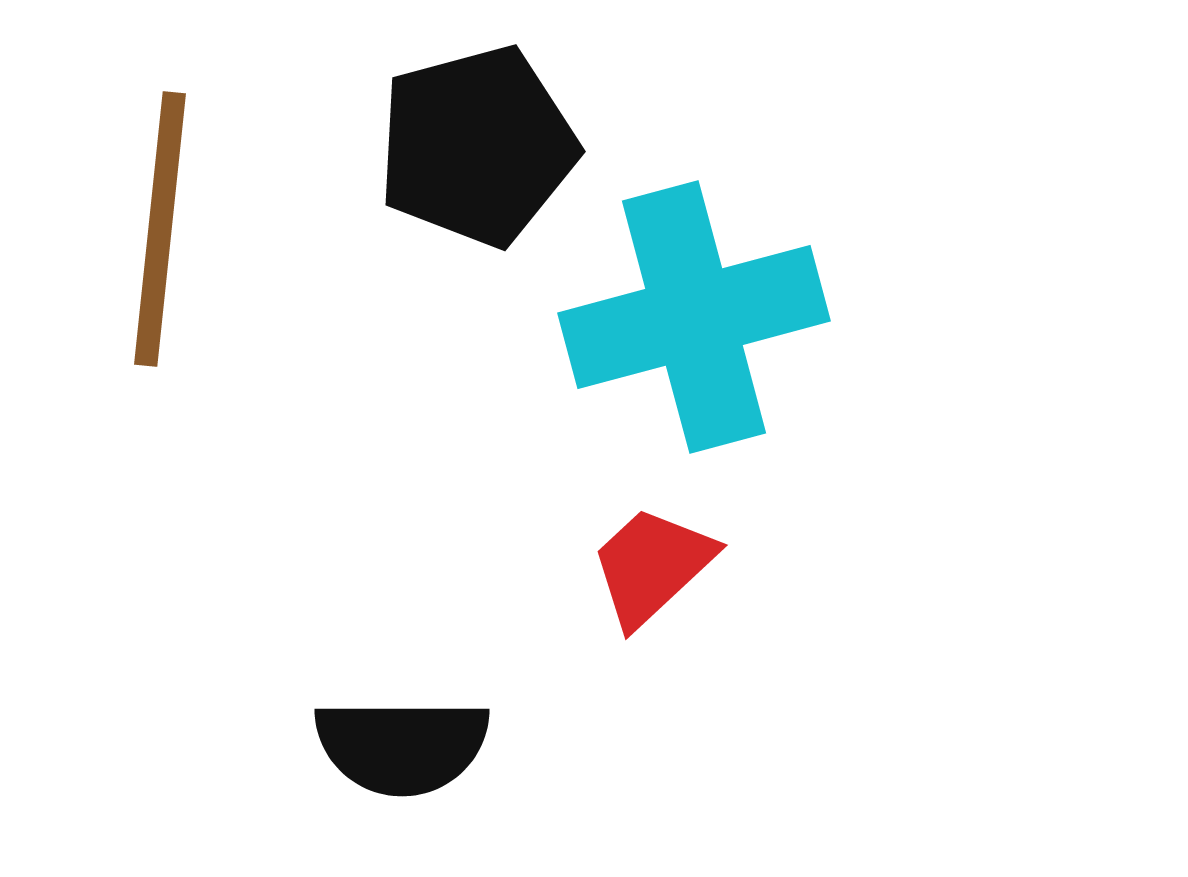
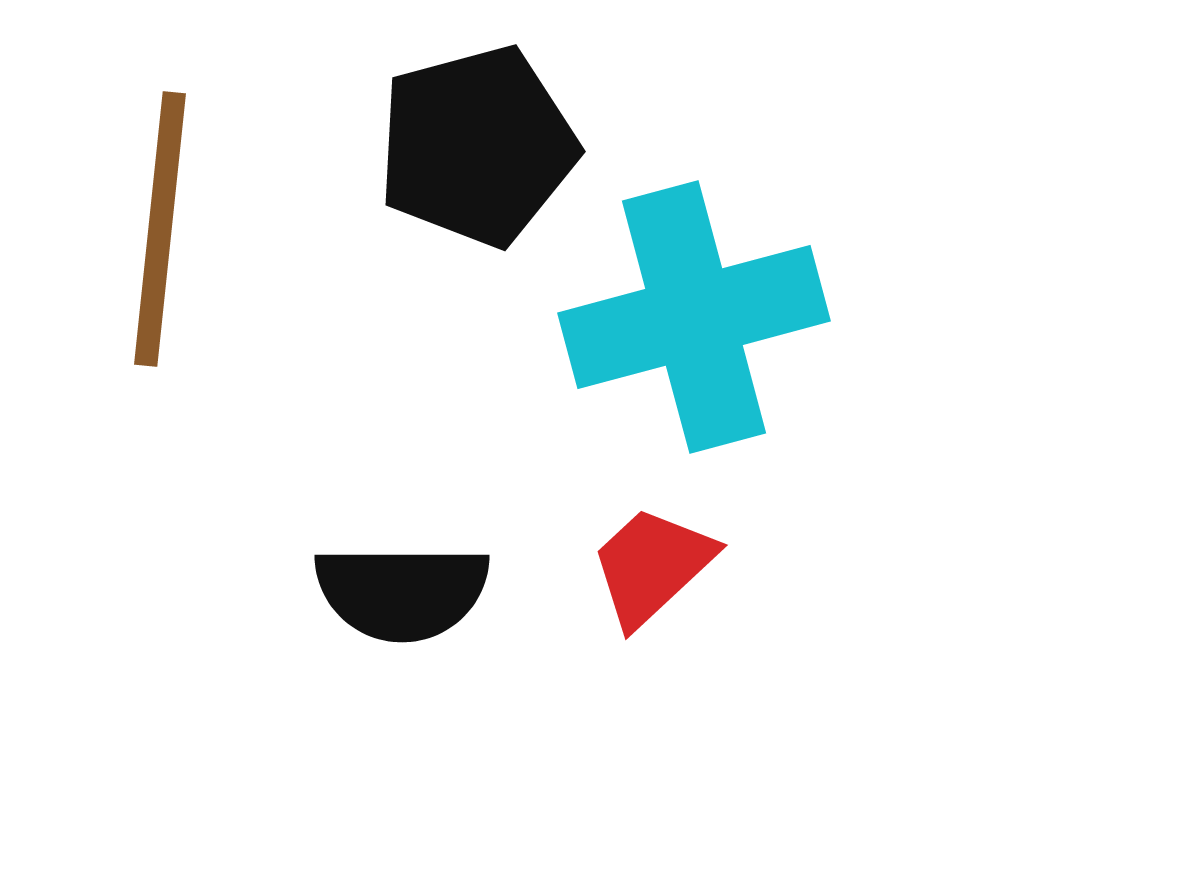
black semicircle: moved 154 px up
